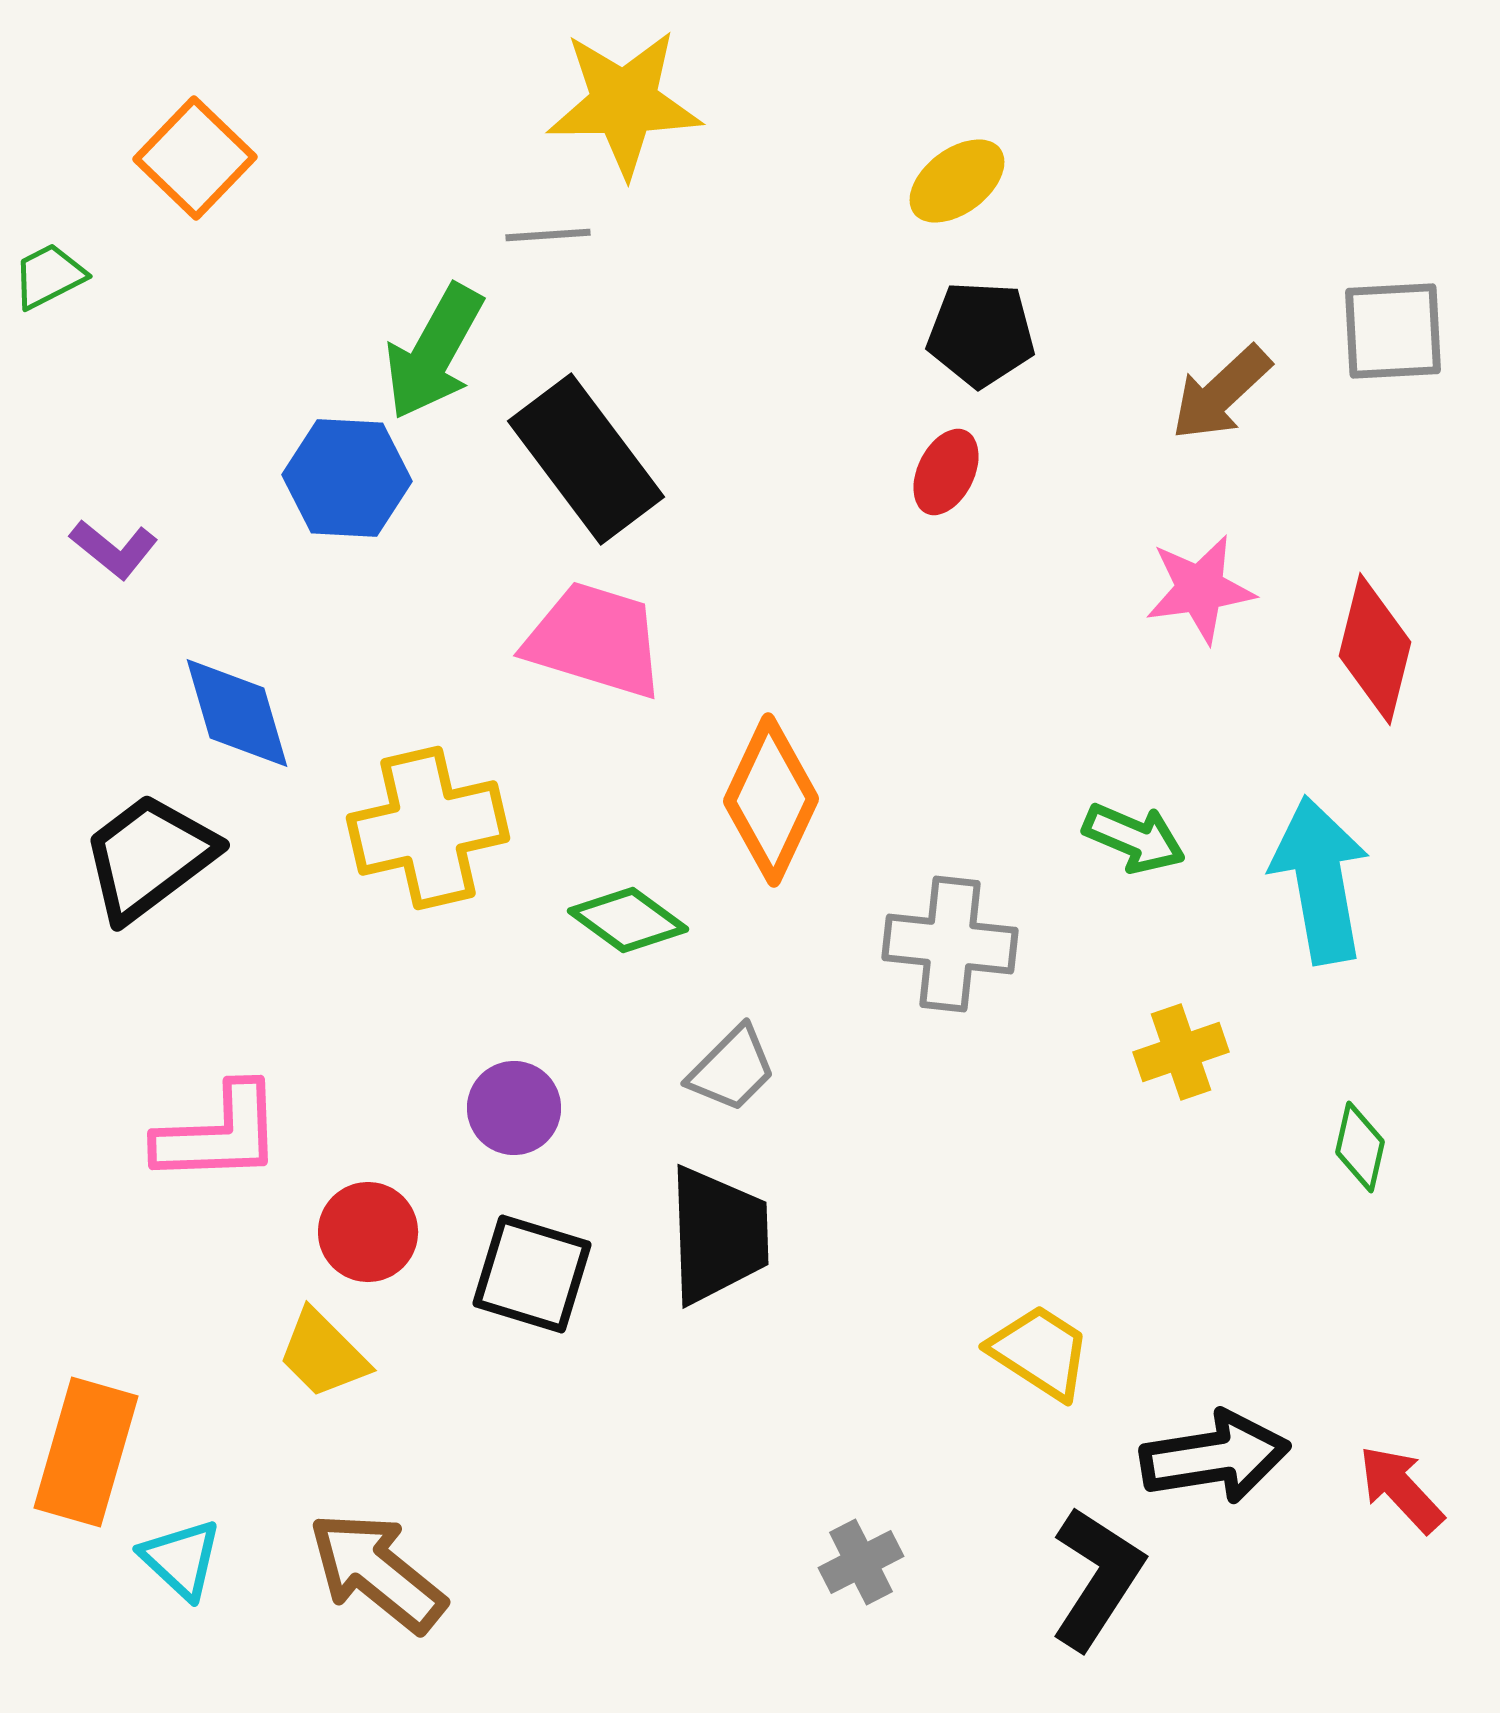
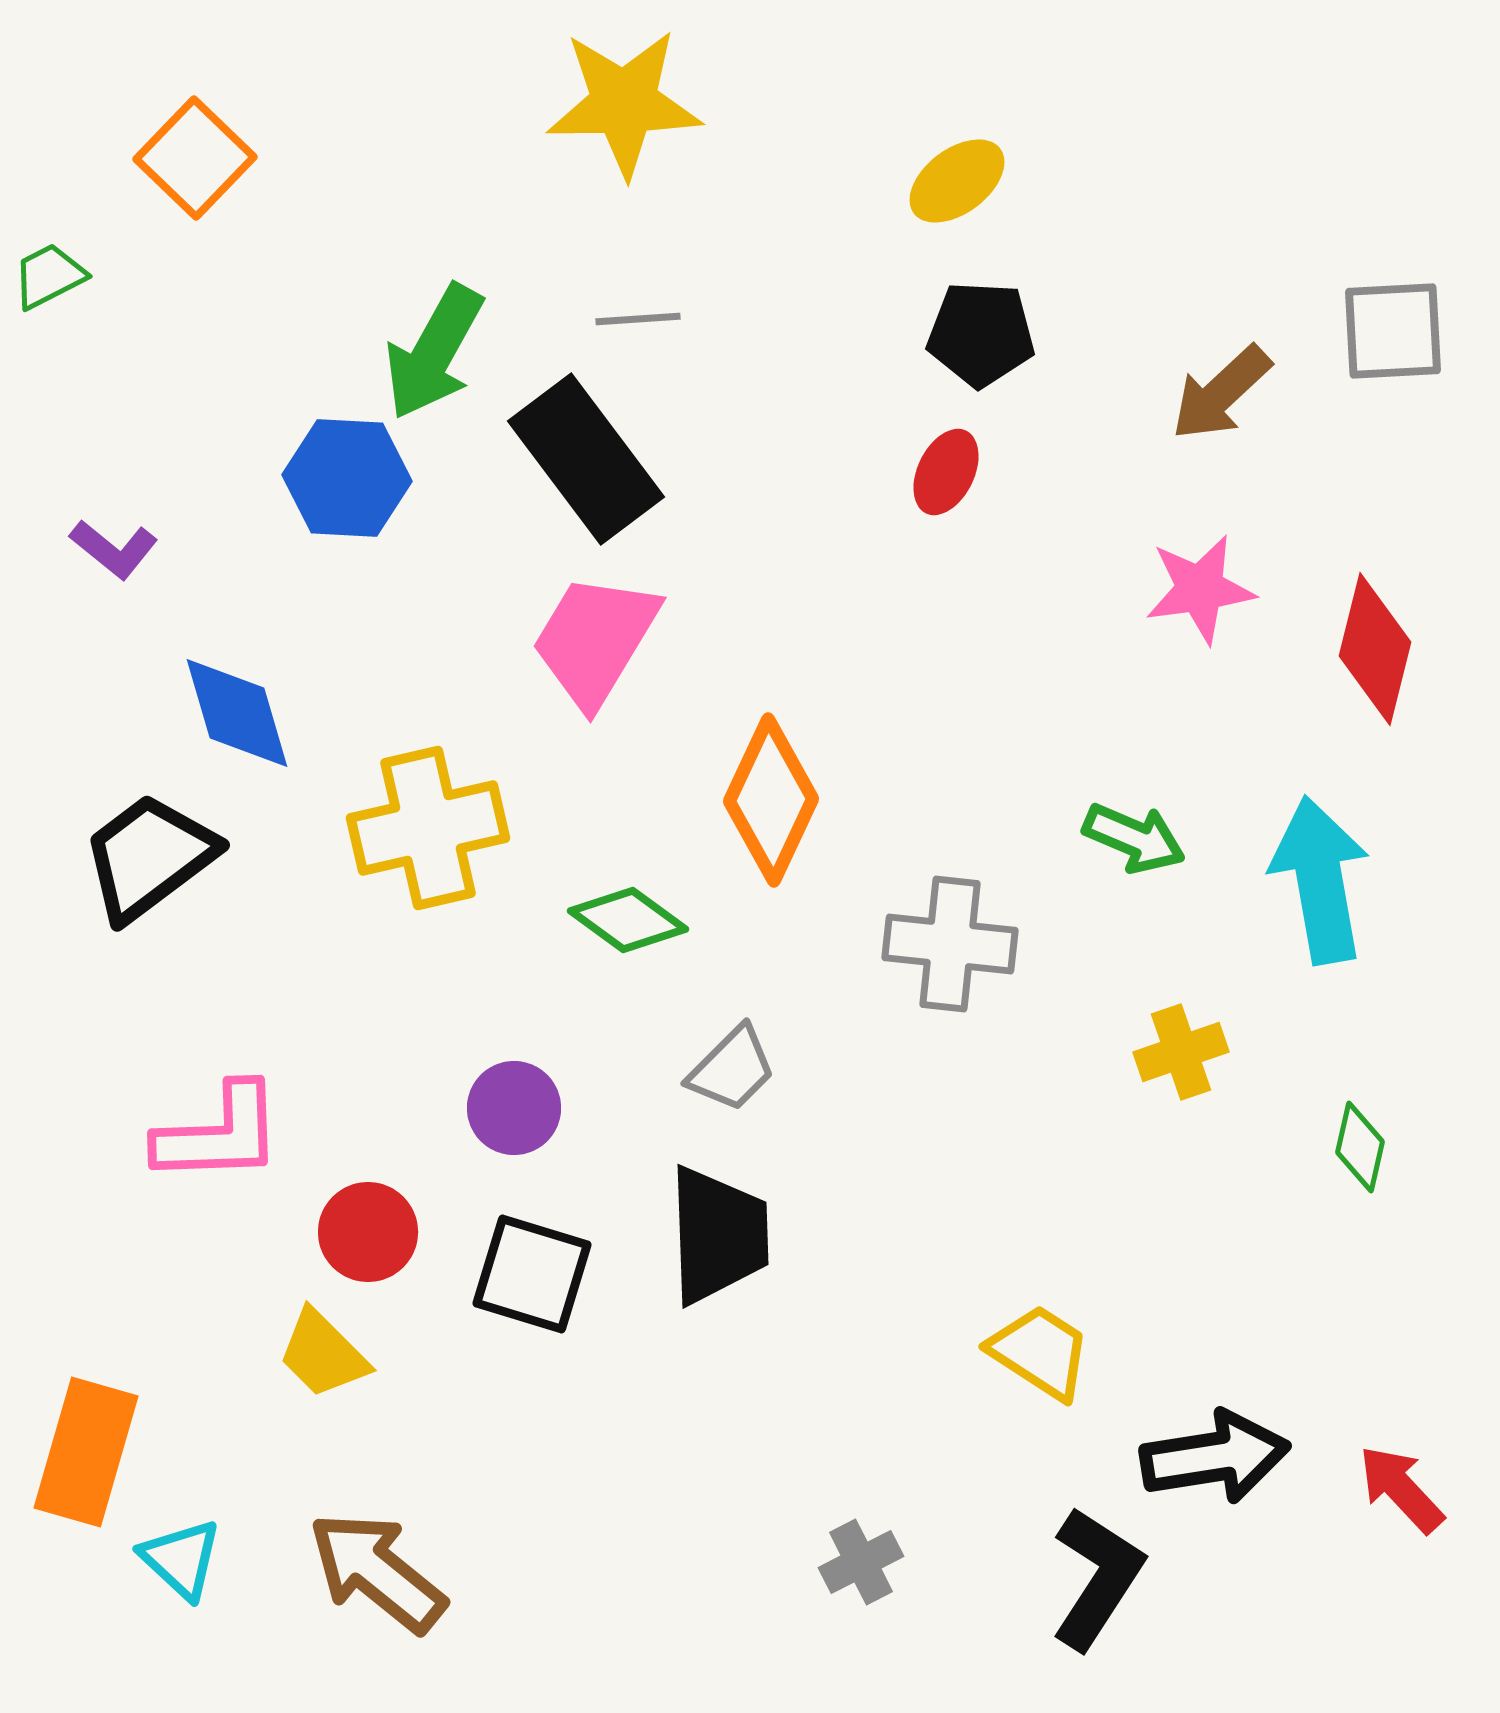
gray line at (548, 235): moved 90 px right, 84 px down
pink trapezoid at (595, 640): rotated 76 degrees counterclockwise
